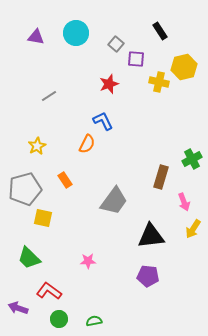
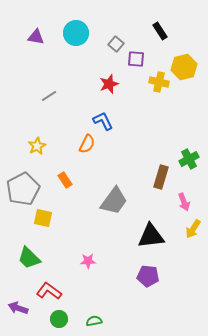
green cross: moved 3 px left
gray pentagon: moved 2 px left; rotated 12 degrees counterclockwise
